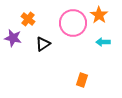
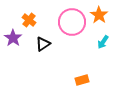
orange cross: moved 1 px right, 1 px down
pink circle: moved 1 px left, 1 px up
purple star: rotated 24 degrees clockwise
cyan arrow: rotated 56 degrees counterclockwise
orange rectangle: rotated 56 degrees clockwise
